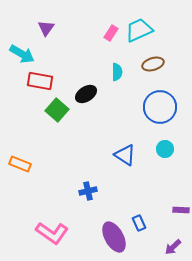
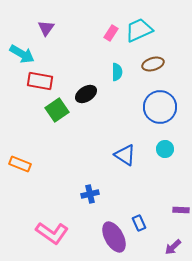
green square: rotated 15 degrees clockwise
blue cross: moved 2 px right, 3 px down
